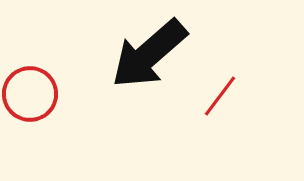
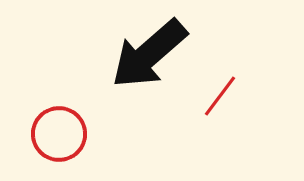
red circle: moved 29 px right, 40 px down
